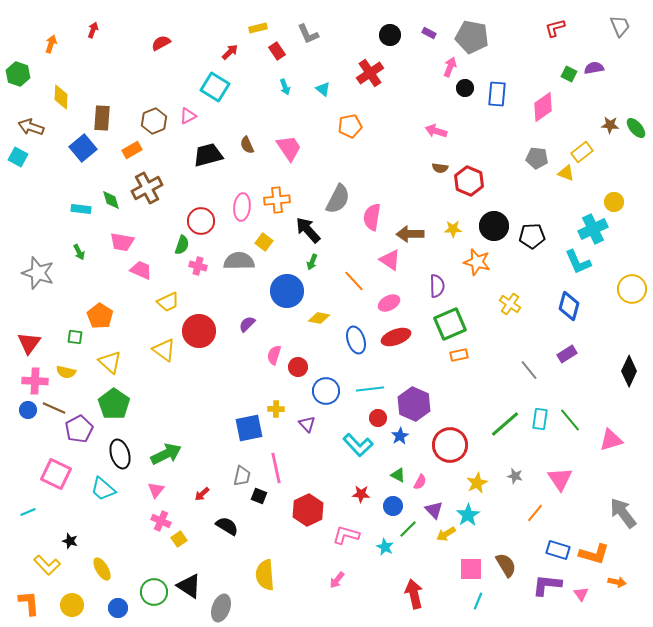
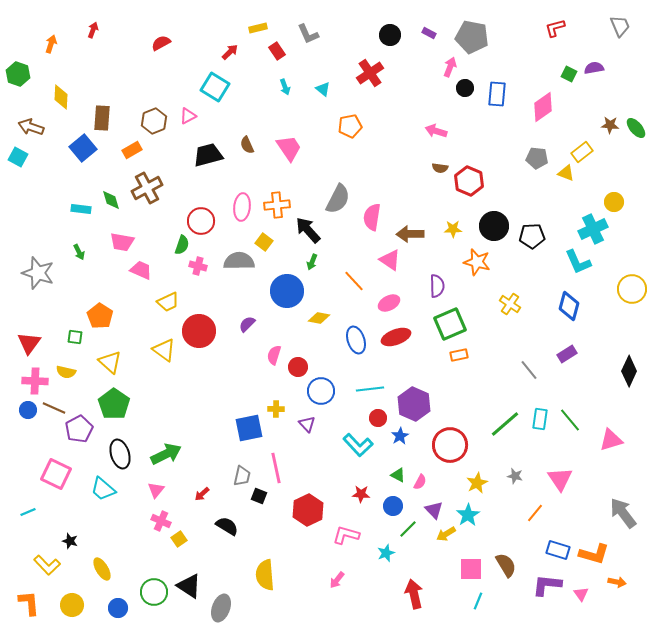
orange cross at (277, 200): moved 5 px down
blue circle at (326, 391): moved 5 px left
cyan star at (385, 547): moved 1 px right, 6 px down; rotated 24 degrees clockwise
